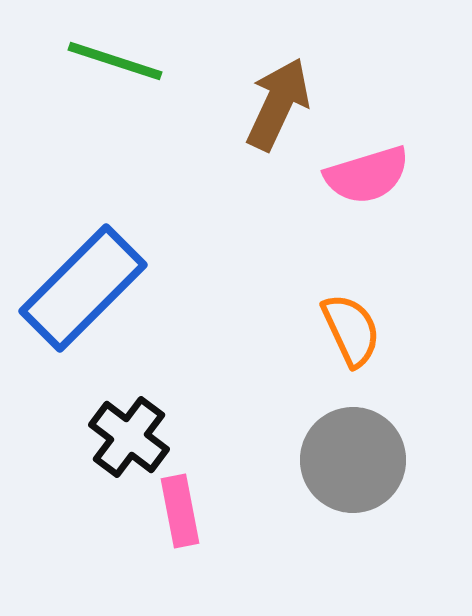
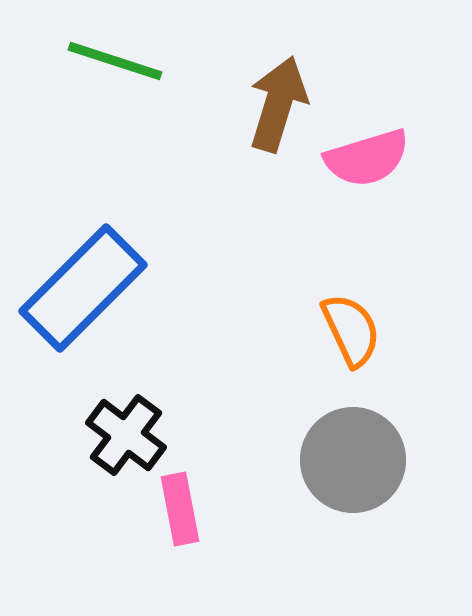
brown arrow: rotated 8 degrees counterclockwise
pink semicircle: moved 17 px up
black cross: moved 3 px left, 2 px up
pink rectangle: moved 2 px up
